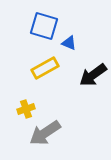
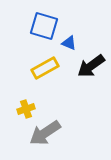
black arrow: moved 2 px left, 9 px up
